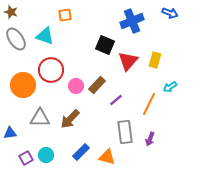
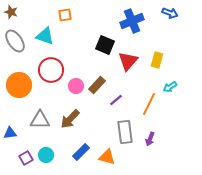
gray ellipse: moved 1 px left, 2 px down
yellow rectangle: moved 2 px right
orange circle: moved 4 px left
gray triangle: moved 2 px down
